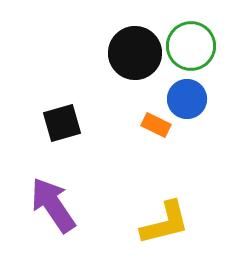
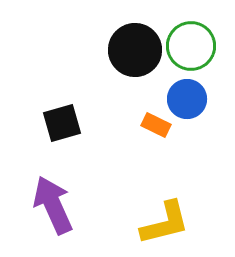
black circle: moved 3 px up
purple arrow: rotated 10 degrees clockwise
